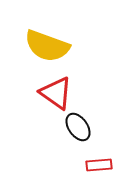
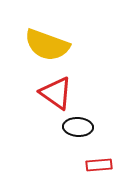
yellow semicircle: moved 1 px up
black ellipse: rotated 52 degrees counterclockwise
